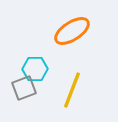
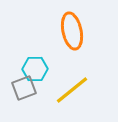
orange ellipse: rotated 69 degrees counterclockwise
yellow line: rotated 30 degrees clockwise
